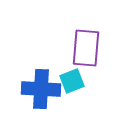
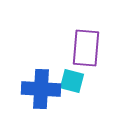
cyan square: rotated 35 degrees clockwise
